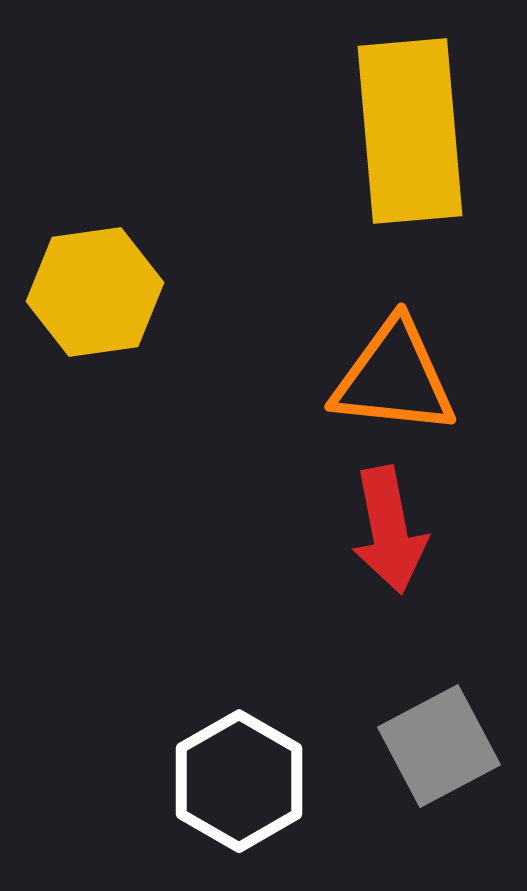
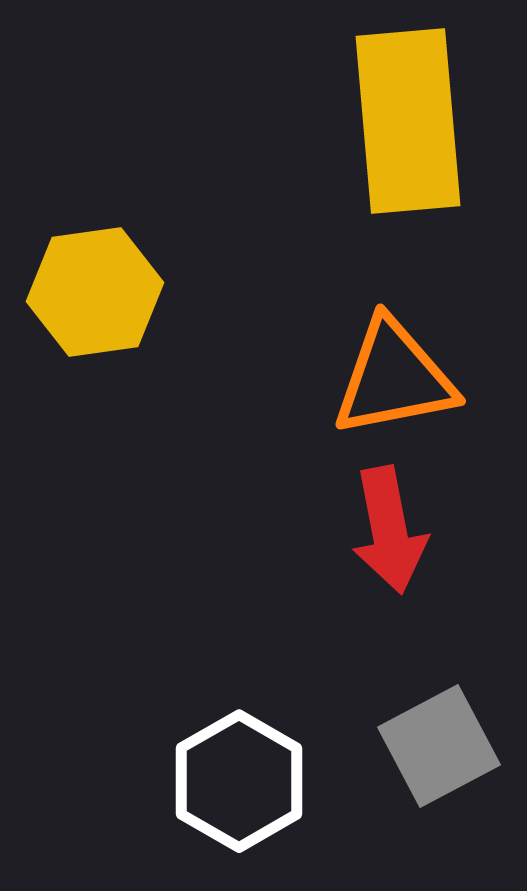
yellow rectangle: moved 2 px left, 10 px up
orange triangle: rotated 17 degrees counterclockwise
